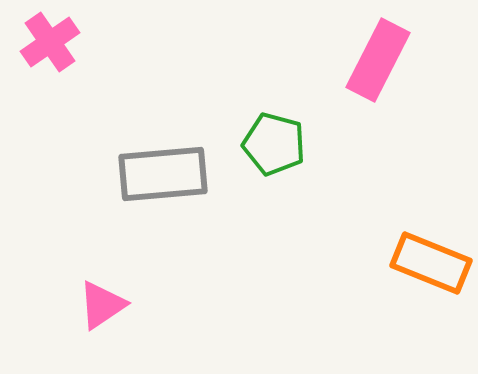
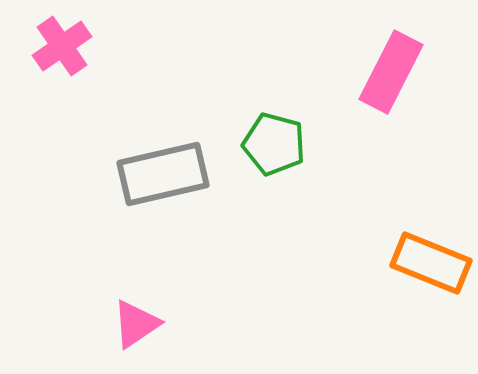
pink cross: moved 12 px right, 4 px down
pink rectangle: moved 13 px right, 12 px down
gray rectangle: rotated 8 degrees counterclockwise
pink triangle: moved 34 px right, 19 px down
